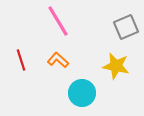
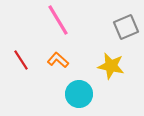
pink line: moved 1 px up
red line: rotated 15 degrees counterclockwise
yellow star: moved 5 px left
cyan circle: moved 3 px left, 1 px down
